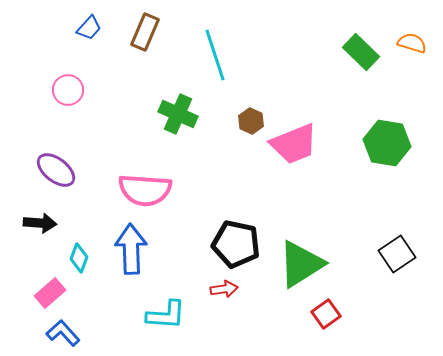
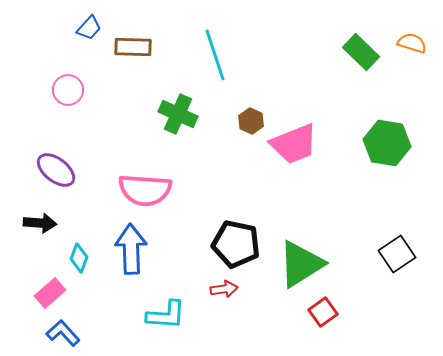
brown rectangle: moved 12 px left, 15 px down; rotated 69 degrees clockwise
red square: moved 3 px left, 2 px up
